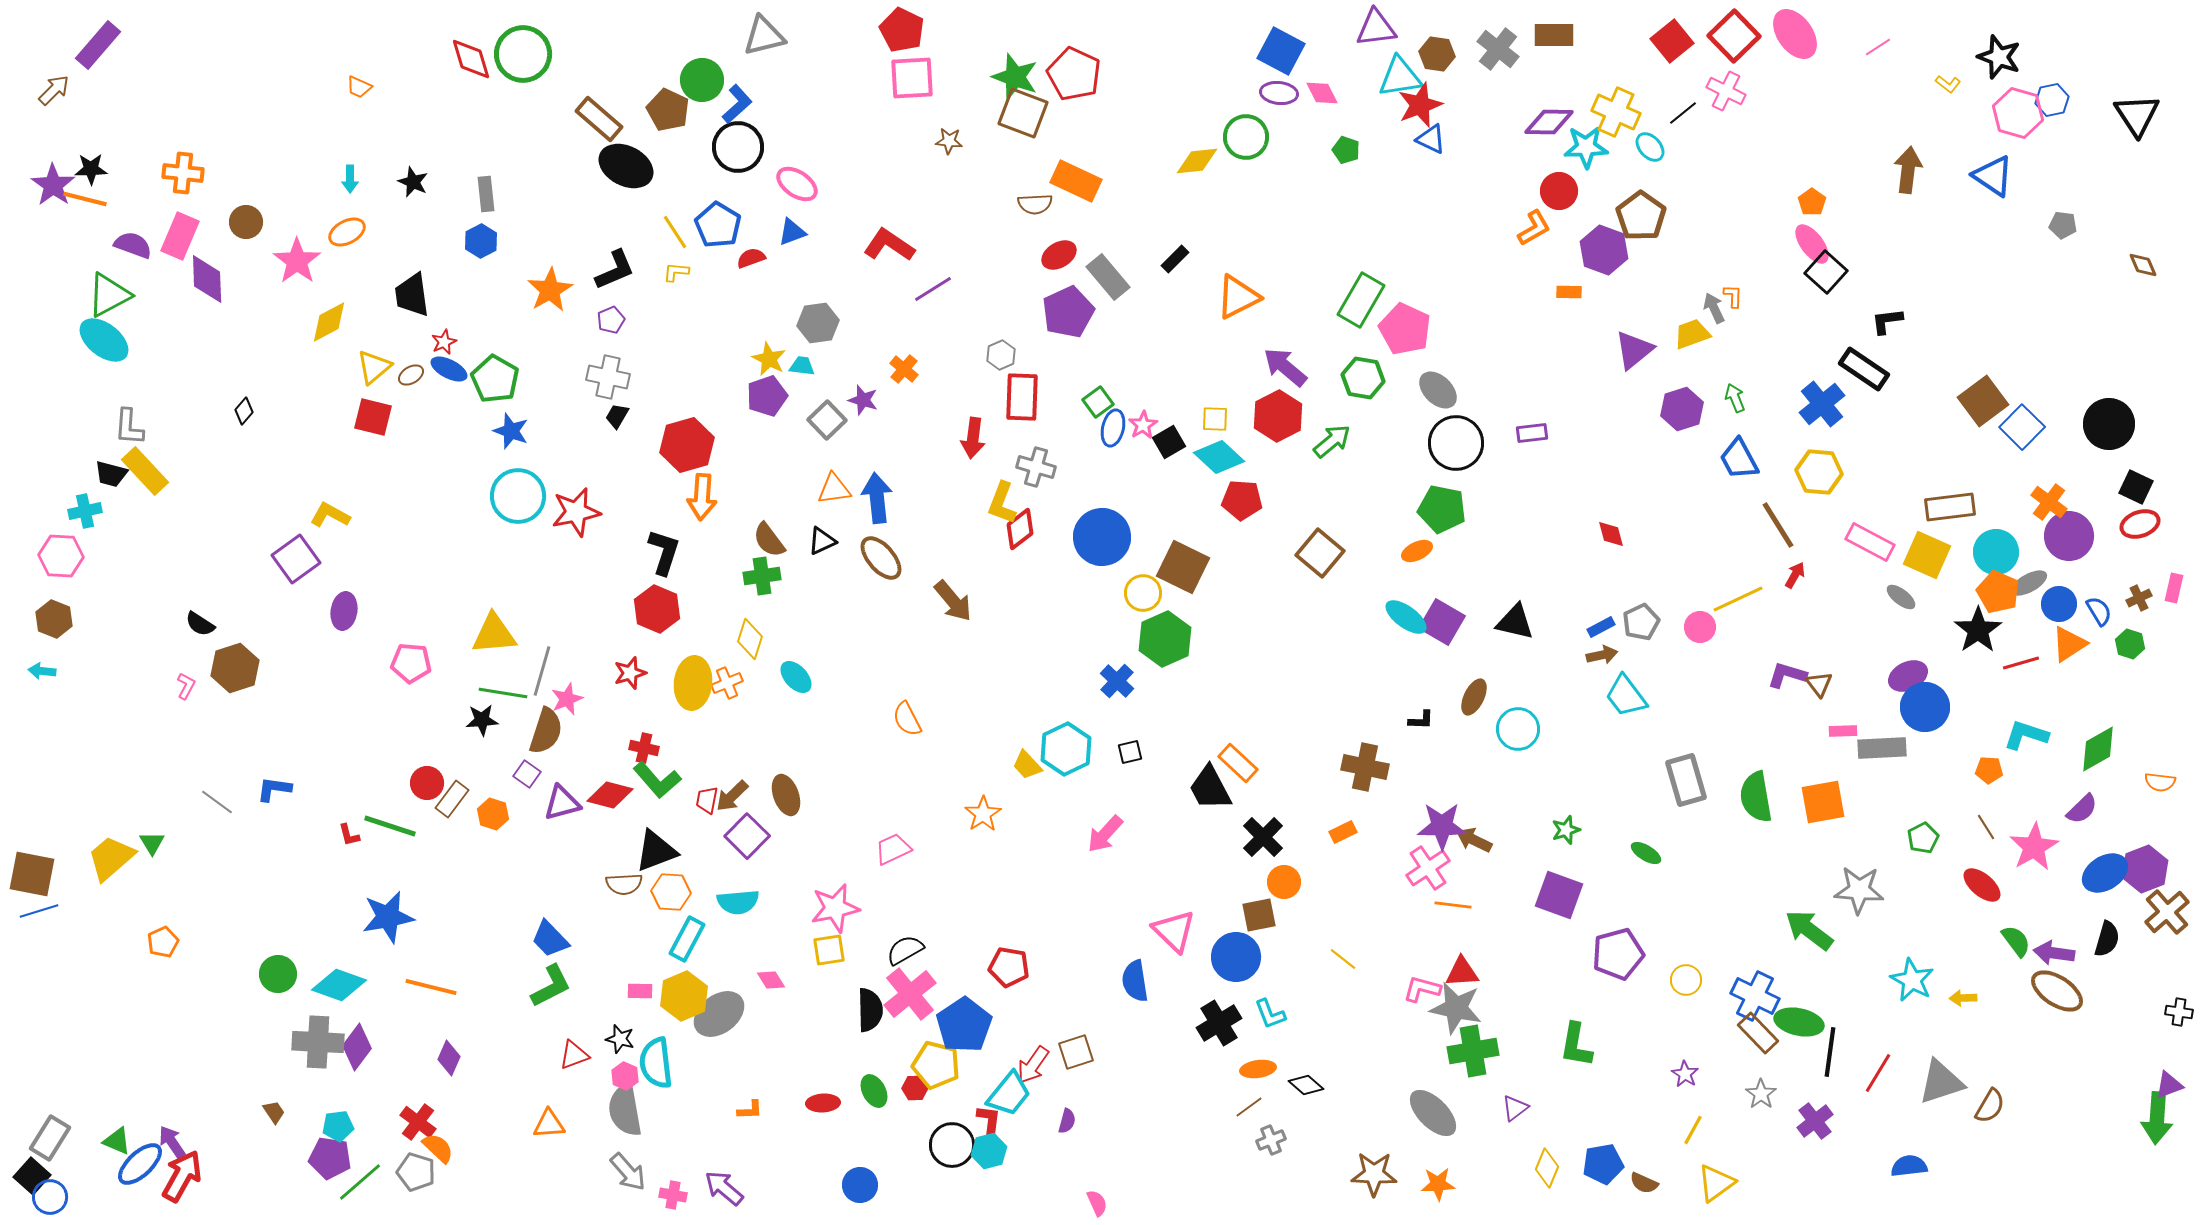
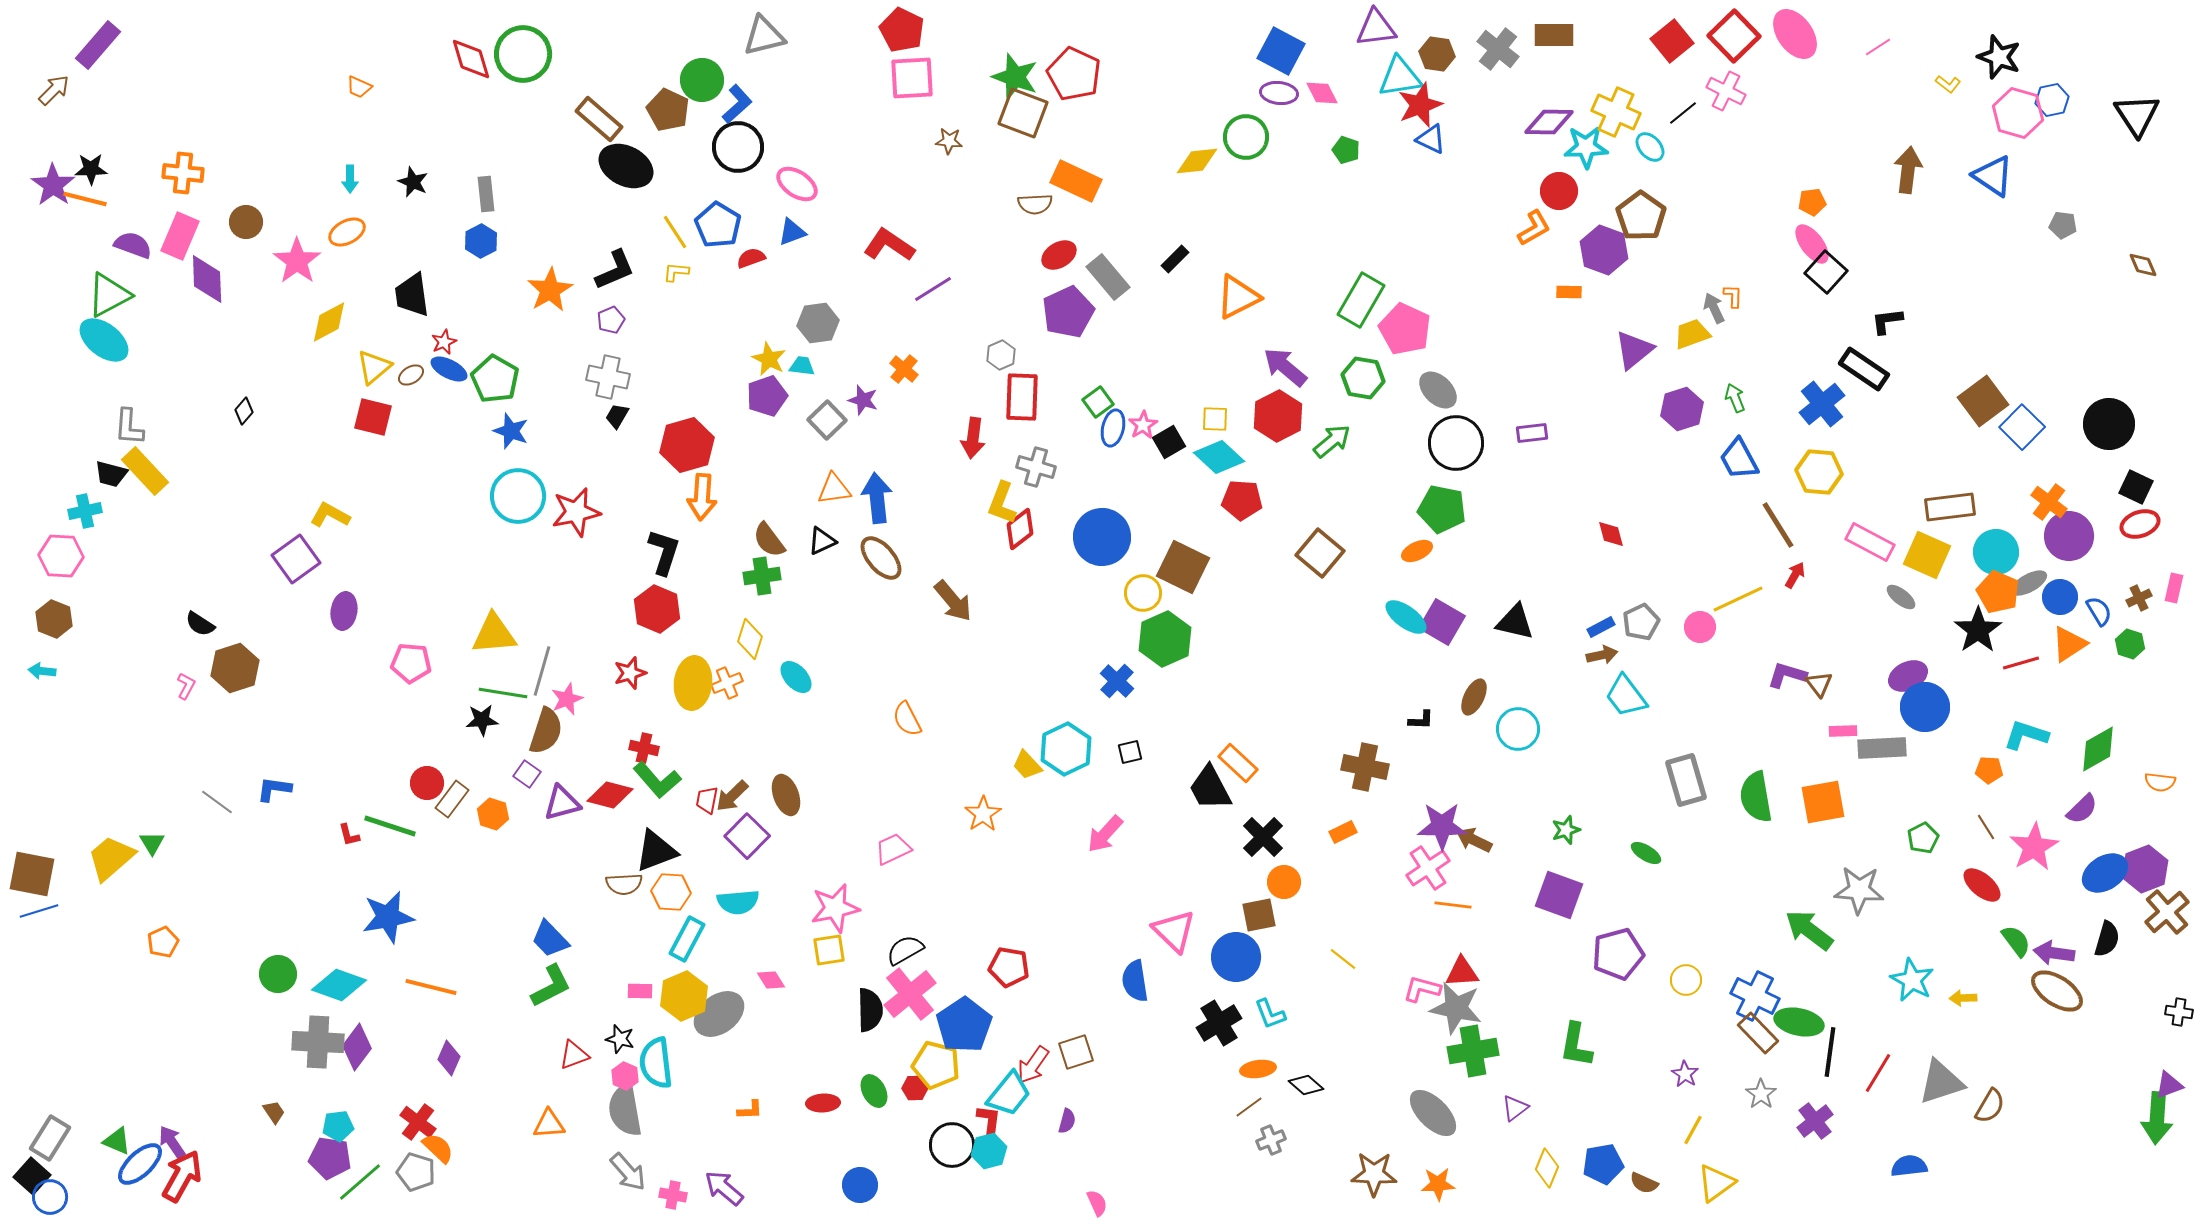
orange pentagon at (1812, 202): rotated 28 degrees clockwise
blue circle at (2059, 604): moved 1 px right, 7 px up
